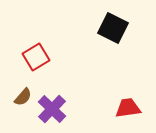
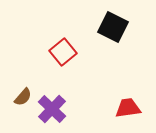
black square: moved 1 px up
red square: moved 27 px right, 5 px up; rotated 8 degrees counterclockwise
